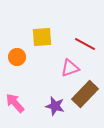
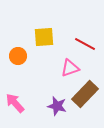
yellow square: moved 2 px right
orange circle: moved 1 px right, 1 px up
purple star: moved 2 px right
